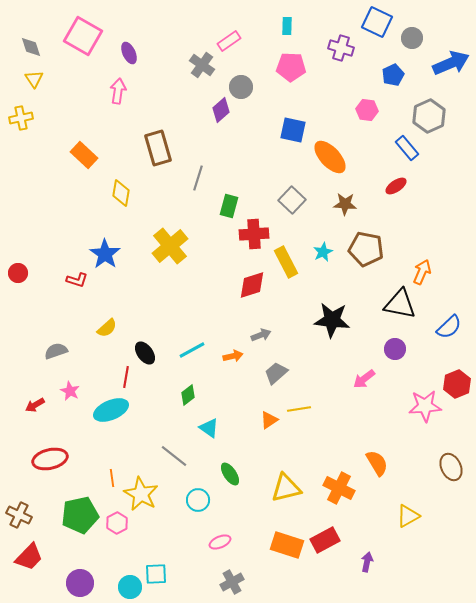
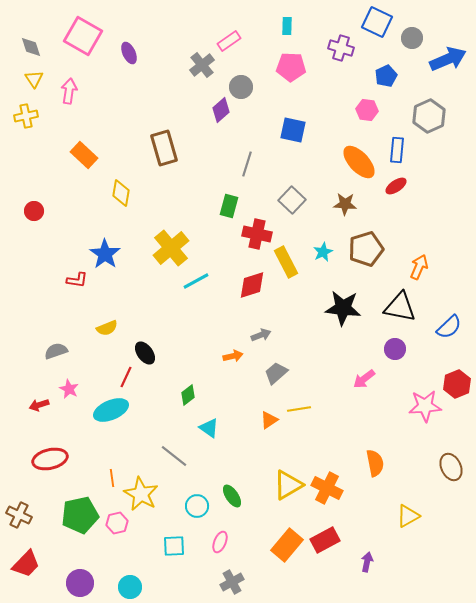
blue arrow at (451, 63): moved 3 px left, 4 px up
gray cross at (202, 65): rotated 15 degrees clockwise
blue pentagon at (393, 75): moved 7 px left, 1 px down
pink arrow at (118, 91): moved 49 px left
yellow cross at (21, 118): moved 5 px right, 2 px up
brown rectangle at (158, 148): moved 6 px right
blue rectangle at (407, 148): moved 10 px left, 2 px down; rotated 45 degrees clockwise
orange ellipse at (330, 157): moved 29 px right, 5 px down
gray line at (198, 178): moved 49 px right, 14 px up
red cross at (254, 234): moved 3 px right; rotated 16 degrees clockwise
yellow cross at (170, 246): moved 1 px right, 2 px down
brown pentagon at (366, 249): rotated 28 degrees counterclockwise
orange arrow at (422, 272): moved 3 px left, 5 px up
red circle at (18, 273): moved 16 px right, 62 px up
red L-shape at (77, 280): rotated 10 degrees counterclockwise
black triangle at (400, 304): moved 3 px down
black star at (332, 320): moved 11 px right, 12 px up
yellow semicircle at (107, 328): rotated 20 degrees clockwise
cyan line at (192, 350): moved 4 px right, 69 px up
red line at (126, 377): rotated 15 degrees clockwise
pink star at (70, 391): moved 1 px left, 2 px up
red arrow at (35, 405): moved 4 px right; rotated 12 degrees clockwise
orange semicircle at (377, 463): moved 2 px left; rotated 20 degrees clockwise
green ellipse at (230, 474): moved 2 px right, 22 px down
yellow triangle at (286, 488): moved 2 px right, 3 px up; rotated 16 degrees counterclockwise
orange cross at (339, 488): moved 12 px left
cyan circle at (198, 500): moved 1 px left, 6 px down
pink hexagon at (117, 523): rotated 15 degrees clockwise
pink ellipse at (220, 542): rotated 45 degrees counterclockwise
orange rectangle at (287, 545): rotated 68 degrees counterclockwise
red trapezoid at (29, 557): moved 3 px left, 7 px down
cyan square at (156, 574): moved 18 px right, 28 px up
